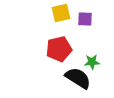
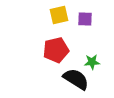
yellow square: moved 2 px left, 2 px down
red pentagon: moved 3 px left, 1 px down
black semicircle: moved 2 px left, 1 px down
